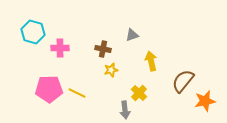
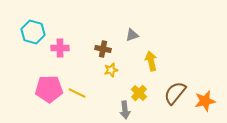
brown semicircle: moved 8 px left, 12 px down
